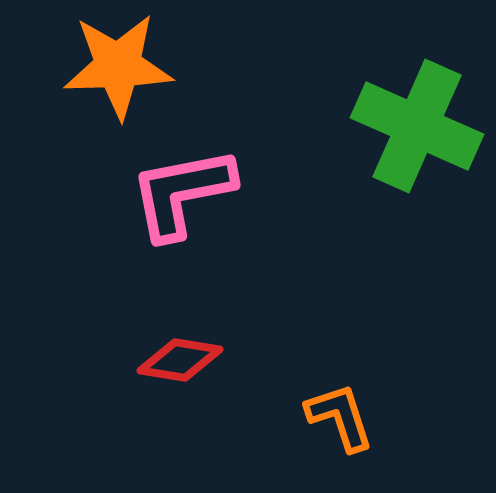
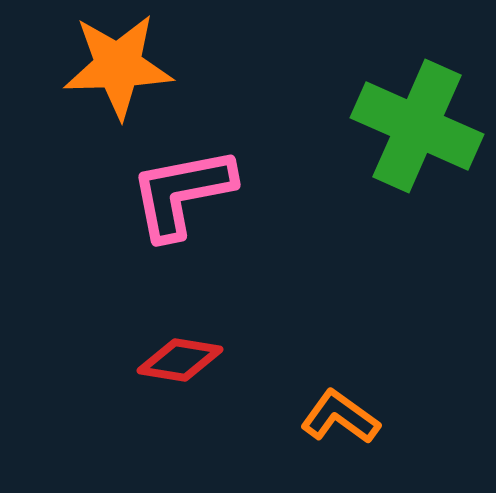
orange L-shape: rotated 36 degrees counterclockwise
